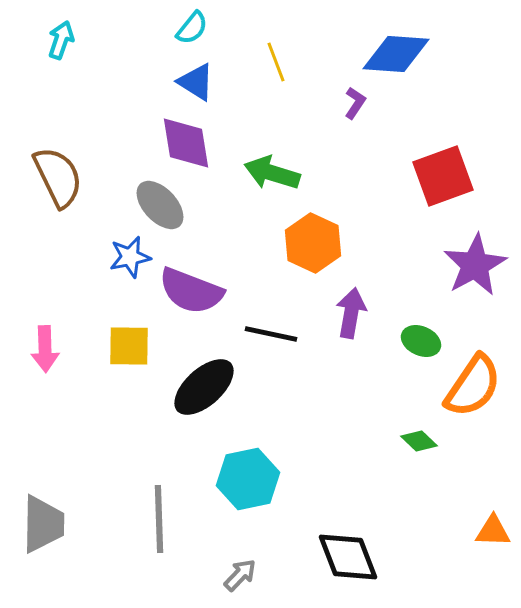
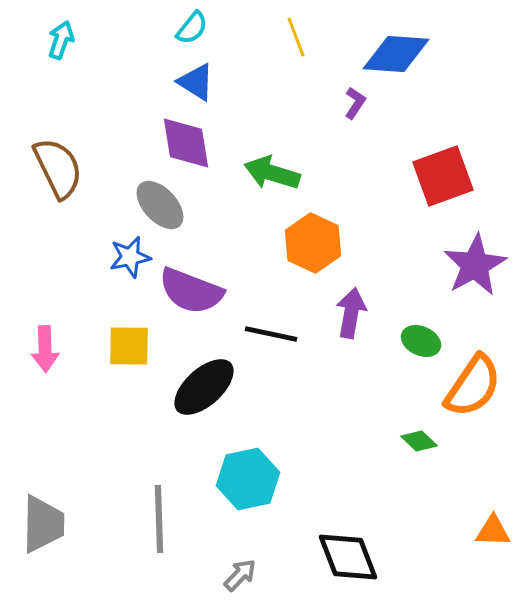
yellow line: moved 20 px right, 25 px up
brown semicircle: moved 9 px up
